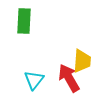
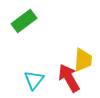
green rectangle: rotated 50 degrees clockwise
yellow trapezoid: moved 1 px right, 1 px up
